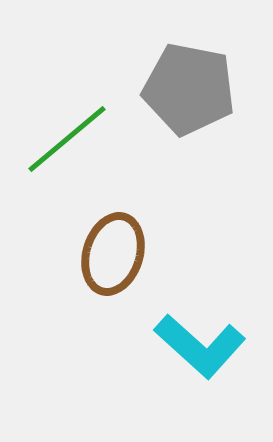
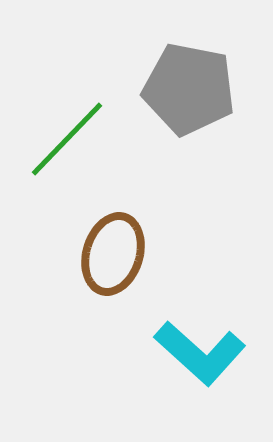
green line: rotated 6 degrees counterclockwise
cyan L-shape: moved 7 px down
